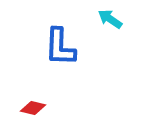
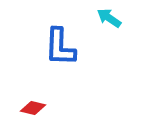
cyan arrow: moved 1 px left, 1 px up
